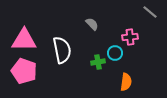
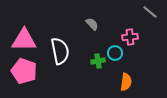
white semicircle: moved 2 px left, 1 px down
green cross: moved 1 px up
